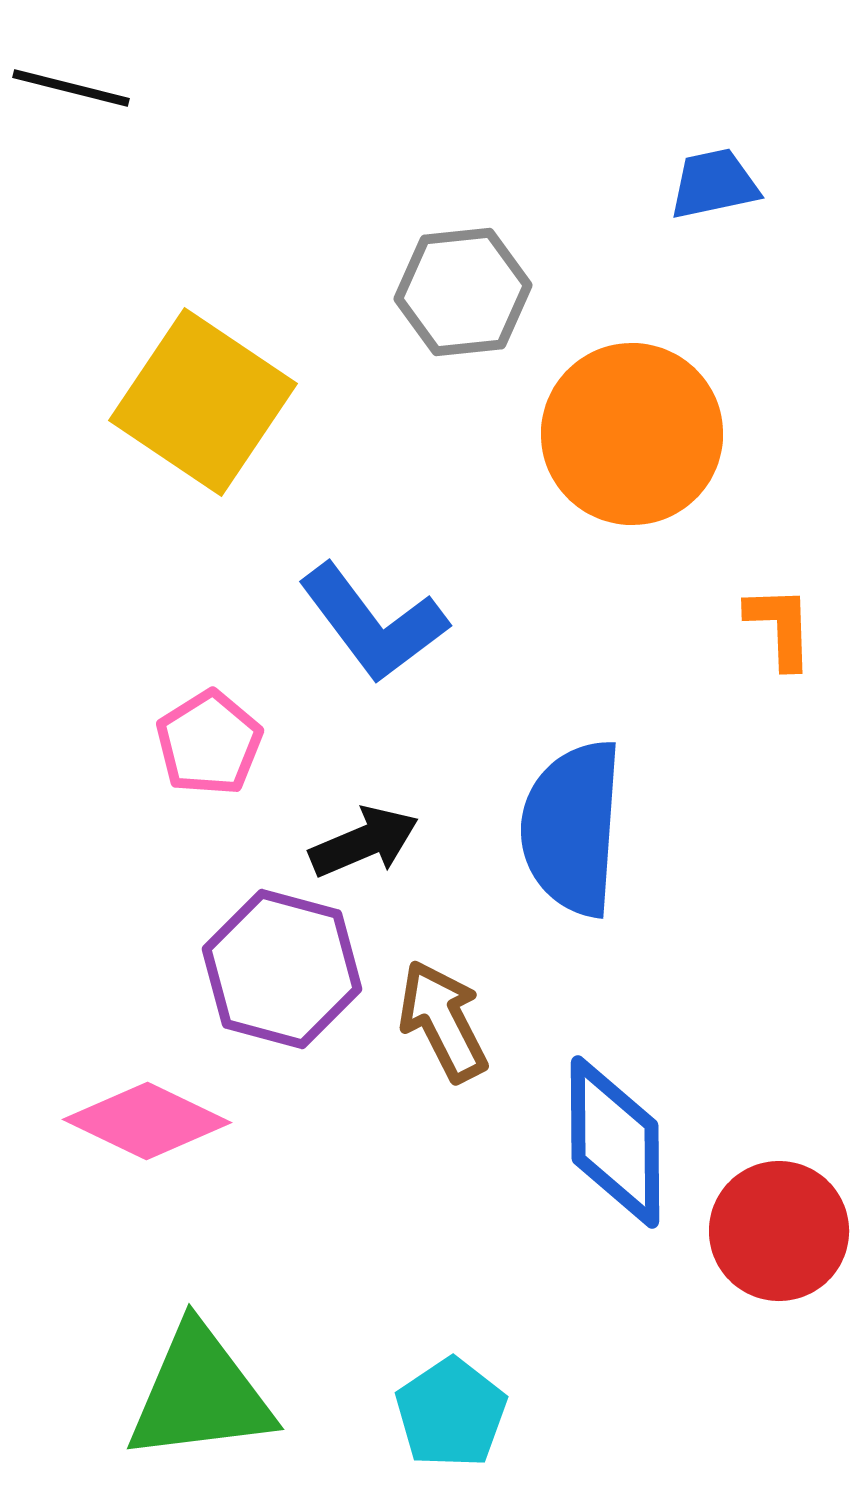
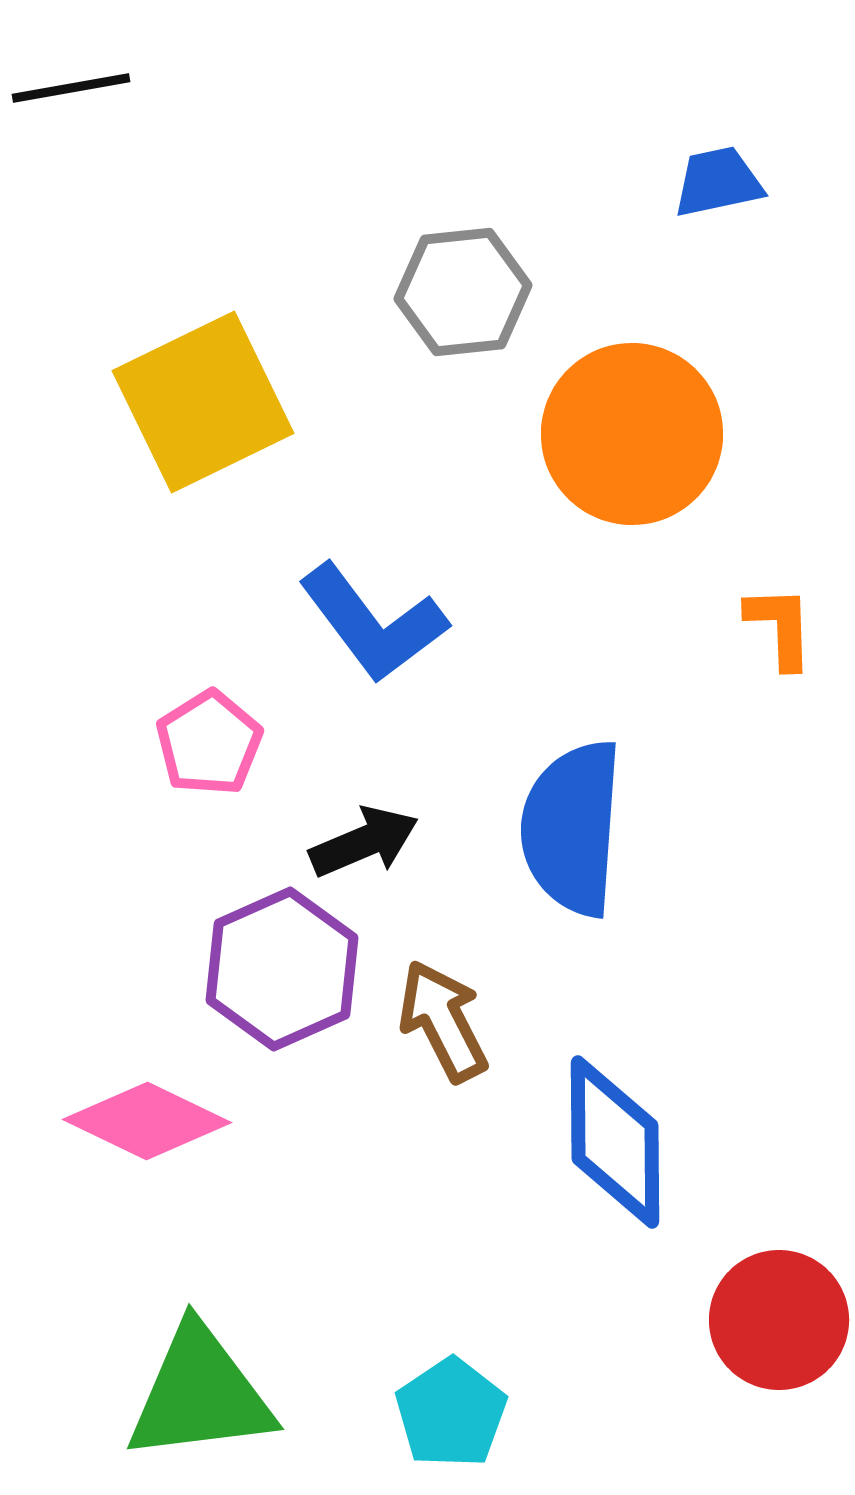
black line: rotated 24 degrees counterclockwise
blue trapezoid: moved 4 px right, 2 px up
yellow square: rotated 30 degrees clockwise
purple hexagon: rotated 21 degrees clockwise
red circle: moved 89 px down
